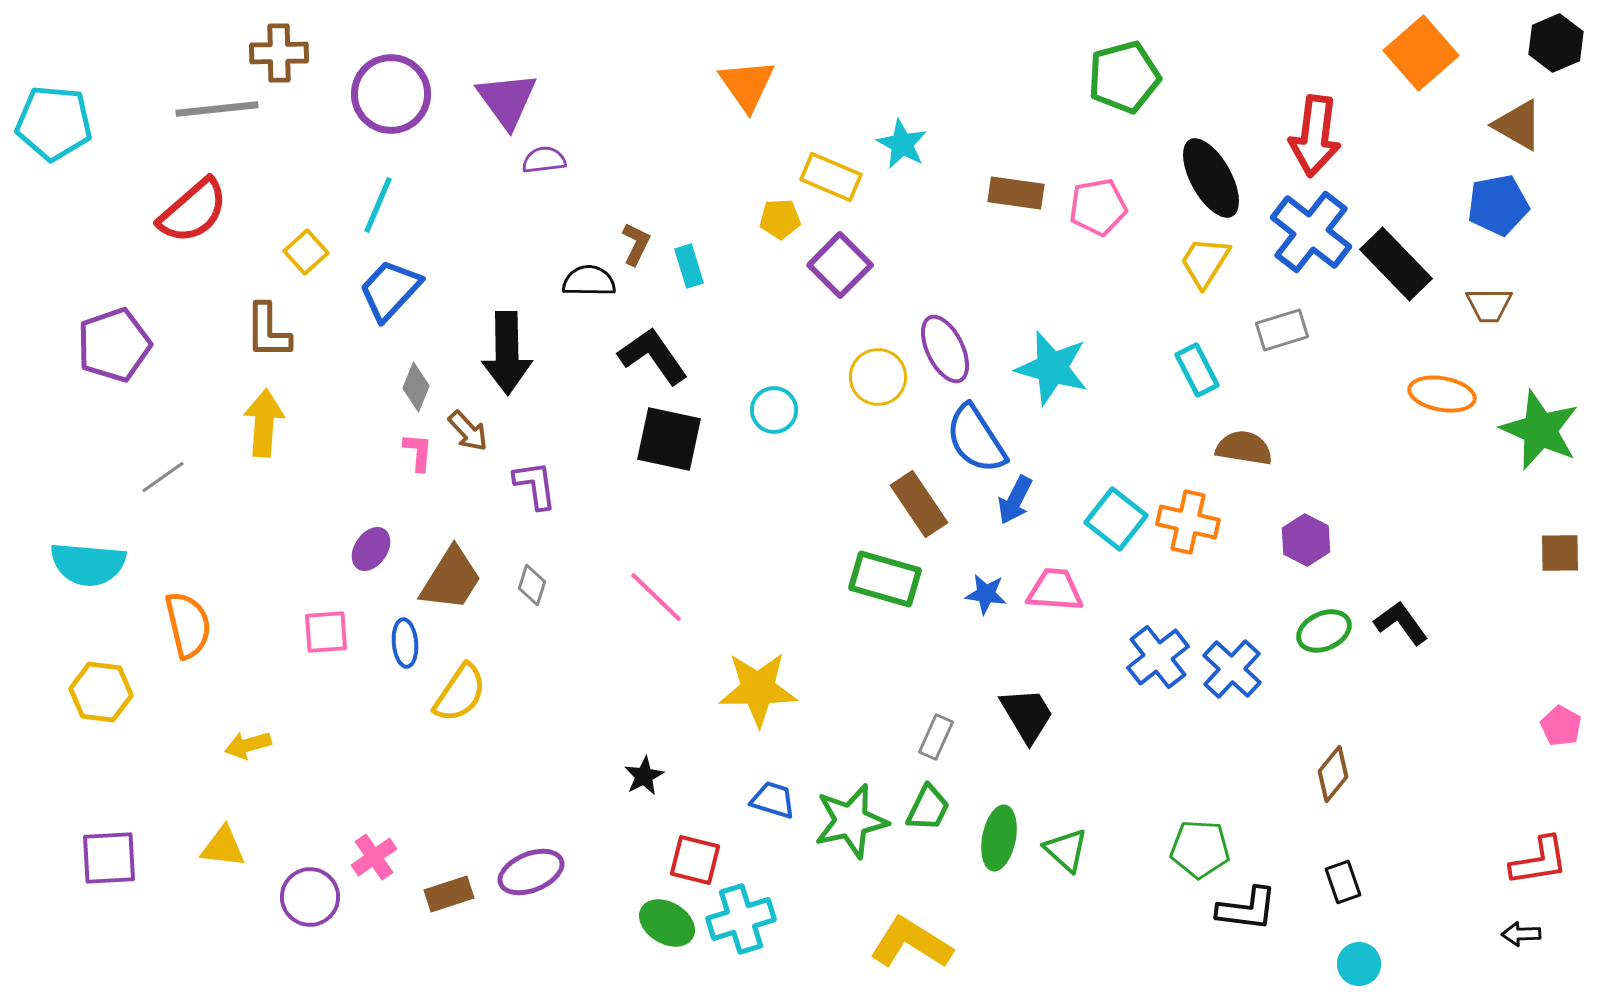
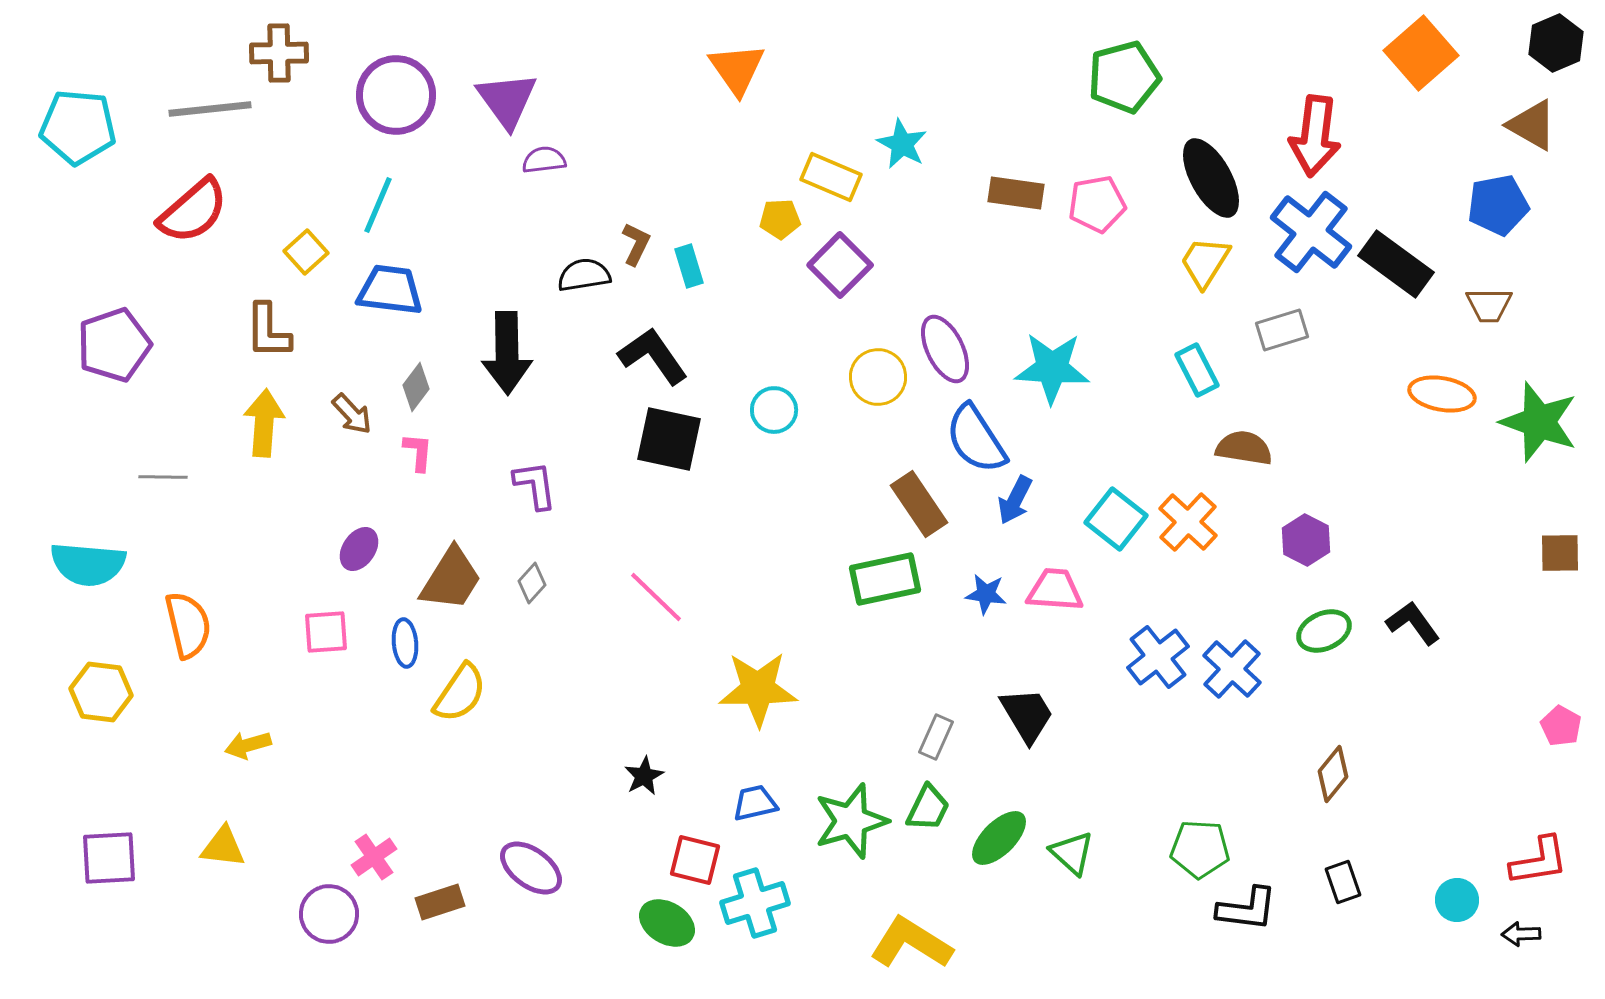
orange triangle at (747, 85): moved 10 px left, 16 px up
purple circle at (391, 94): moved 5 px right, 1 px down
gray line at (217, 109): moved 7 px left
cyan pentagon at (54, 123): moved 24 px right, 4 px down
brown triangle at (1518, 125): moved 14 px right
pink pentagon at (1098, 207): moved 1 px left, 3 px up
black rectangle at (1396, 264): rotated 10 degrees counterclockwise
black semicircle at (589, 281): moved 5 px left, 6 px up; rotated 10 degrees counterclockwise
blue trapezoid at (390, 290): rotated 54 degrees clockwise
cyan star at (1052, 368): rotated 12 degrees counterclockwise
gray diamond at (416, 387): rotated 15 degrees clockwise
green star at (1540, 430): moved 1 px left, 8 px up; rotated 4 degrees counterclockwise
brown arrow at (468, 431): moved 116 px left, 17 px up
gray line at (163, 477): rotated 36 degrees clockwise
orange cross at (1188, 522): rotated 30 degrees clockwise
purple ellipse at (371, 549): moved 12 px left
green rectangle at (885, 579): rotated 28 degrees counterclockwise
gray diamond at (532, 585): moved 2 px up; rotated 24 degrees clockwise
black L-shape at (1401, 623): moved 12 px right
blue trapezoid at (773, 800): moved 18 px left, 3 px down; rotated 30 degrees counterclockwise
green star at (851, 821): rotated 4 degrees counterclockwise
green ellipse at (999, 838): rotated 34 degrees clockwise
green triangle at (1066, 850): moved 6 px right, 3 px down
purple ellipse at (531, 872): moved 4 px up; rotated 58 degrees clockwise
brown rectangle at (449, 894): moved 9 px left, 8 px down
purple circle at (310, 897): moved 19 px right, 17 px down
cyan cross at (741, 919): moved 14 px right, 16 px up
cyan circle at (1359, 964): moved 98 px right, 64 px up
